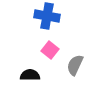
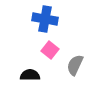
blue cross: moved 2 px left, 3 px down
